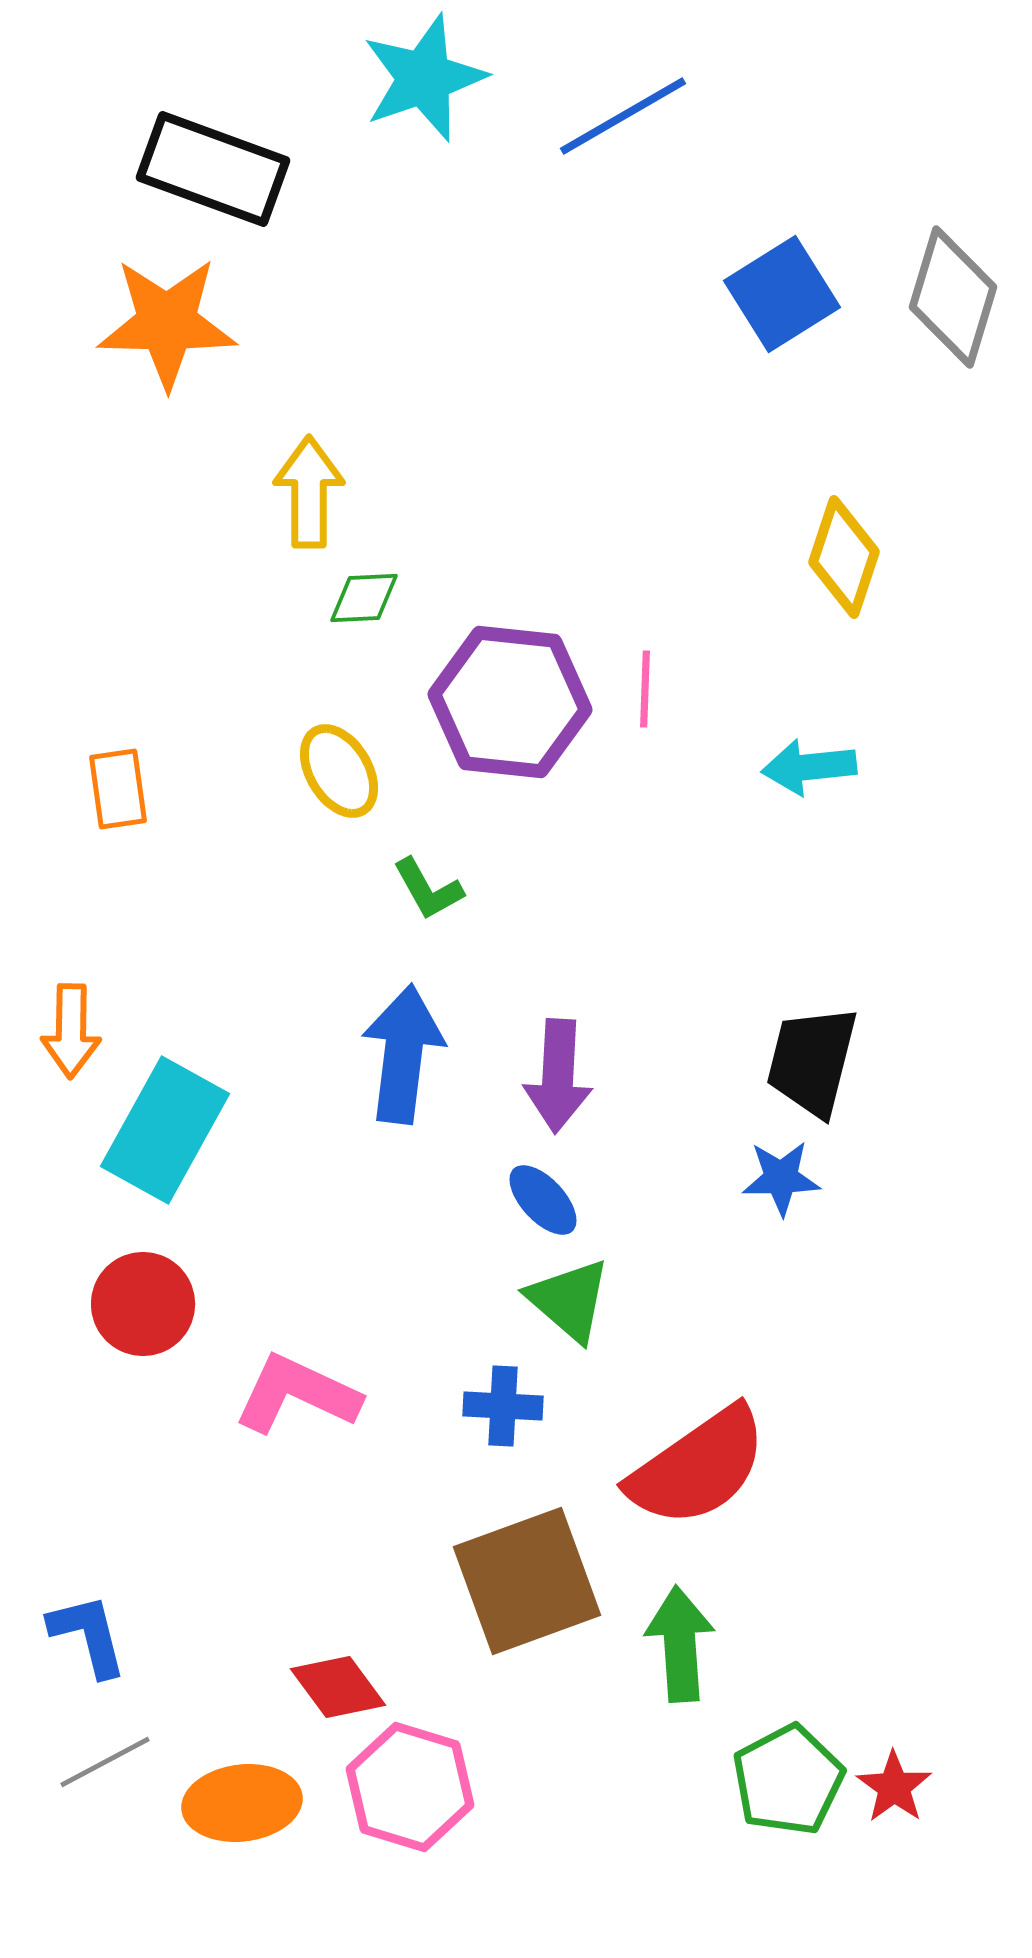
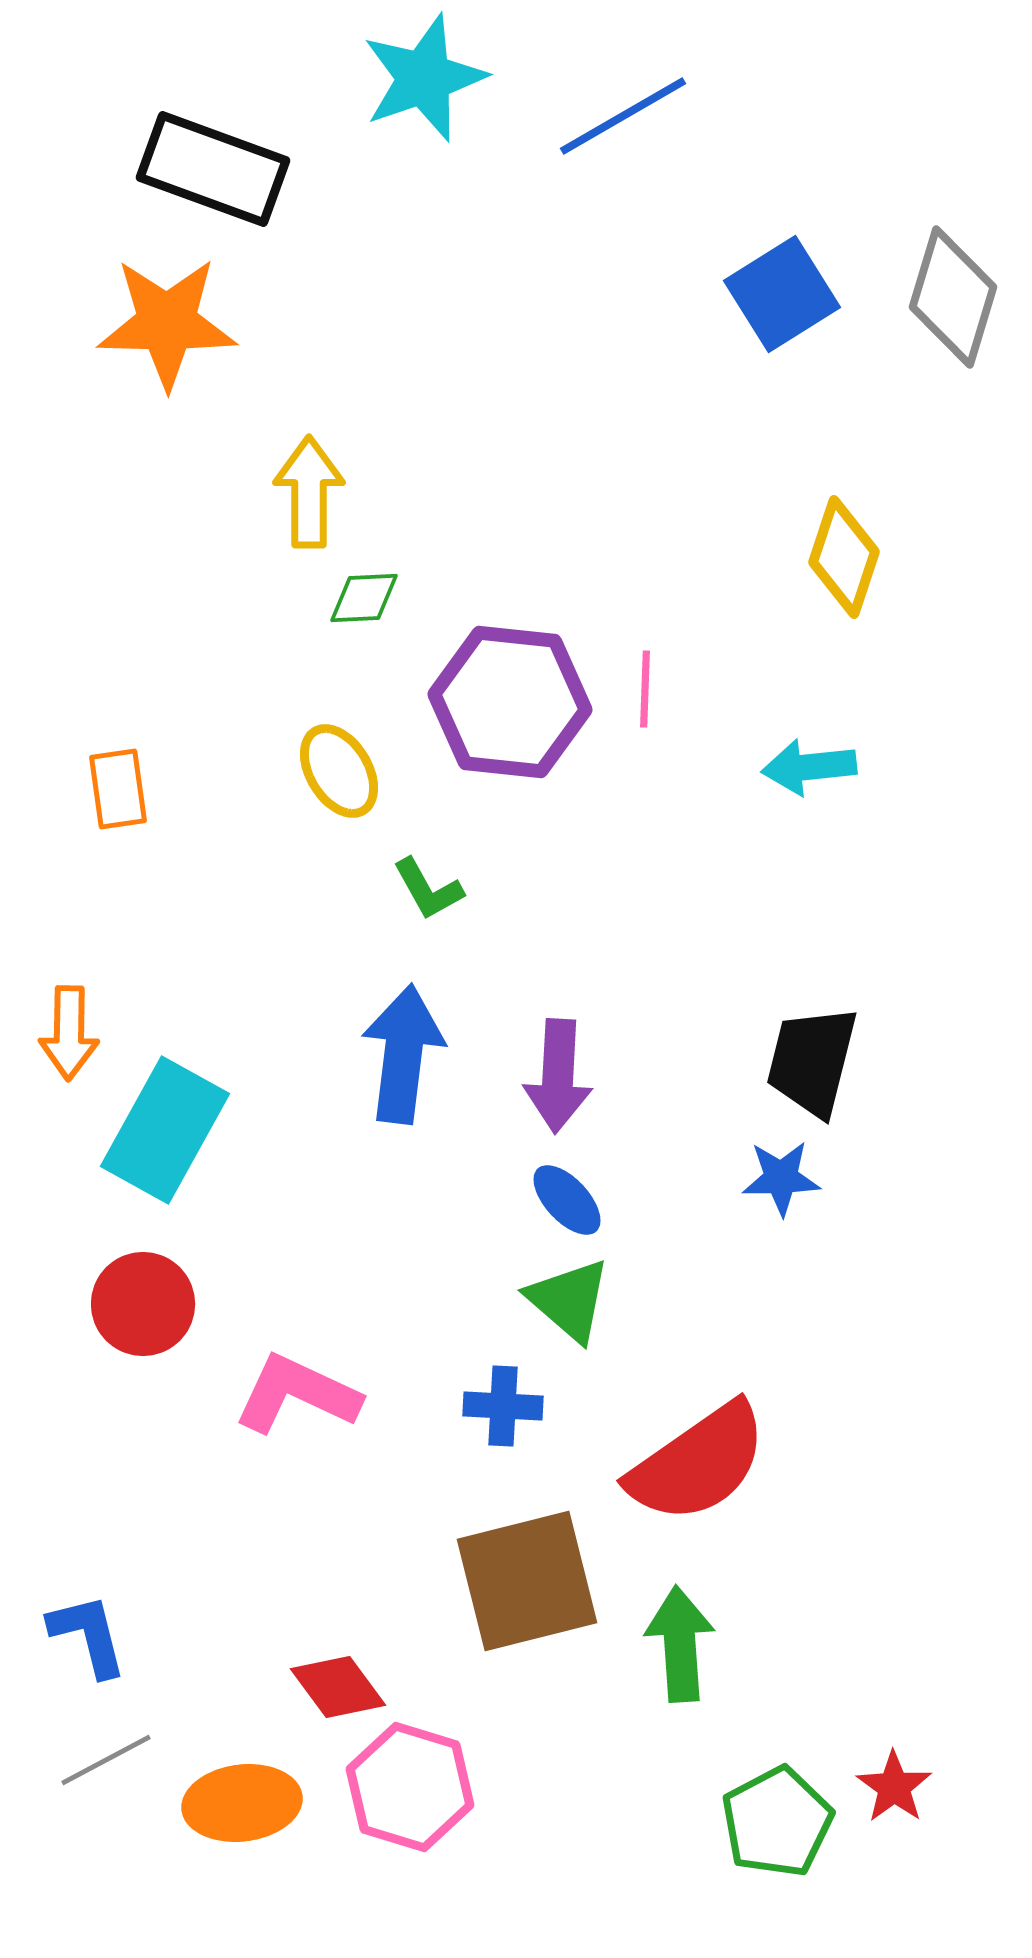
orange arrow: moved 2 px left, 2 px down
blue ellipse: moved 24 px right
red semicircle: moved 4 px up
brown square: rotated 6 degrees clockwise
gray line: moved 1 px right, 2 px up
green pentagon: moved 11 px left, 42 px down
